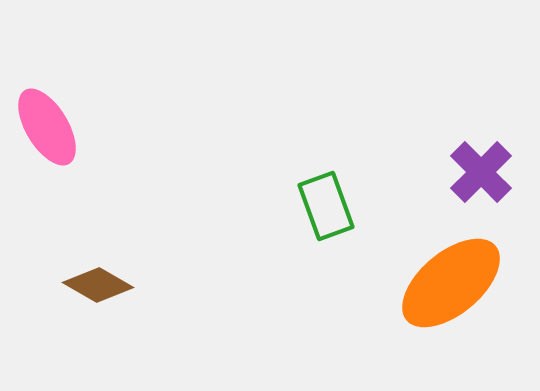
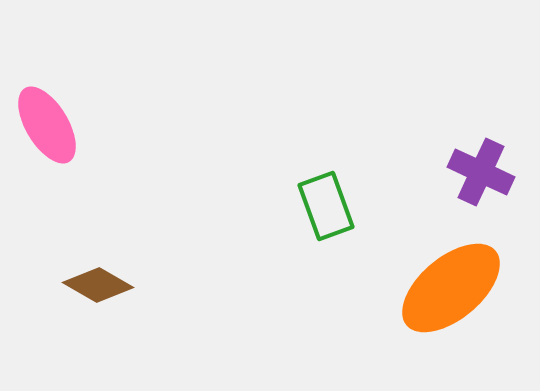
pink ellipse: moved 2 px up
purple cross: rotated 20 degrees counterclockwise
orange ellipse: moved 5 px down
